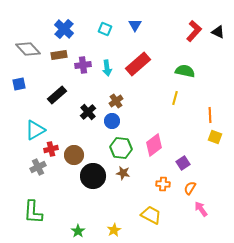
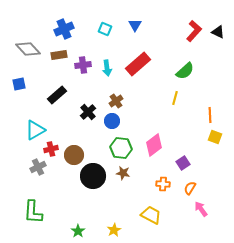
blue cross: rotated 24 degrees clockwise
green semicircle: rotated 126 degrees clockwise
